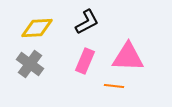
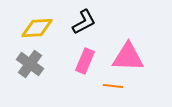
black L-shape: moved 3 px left
orange line: moved 1 px left
